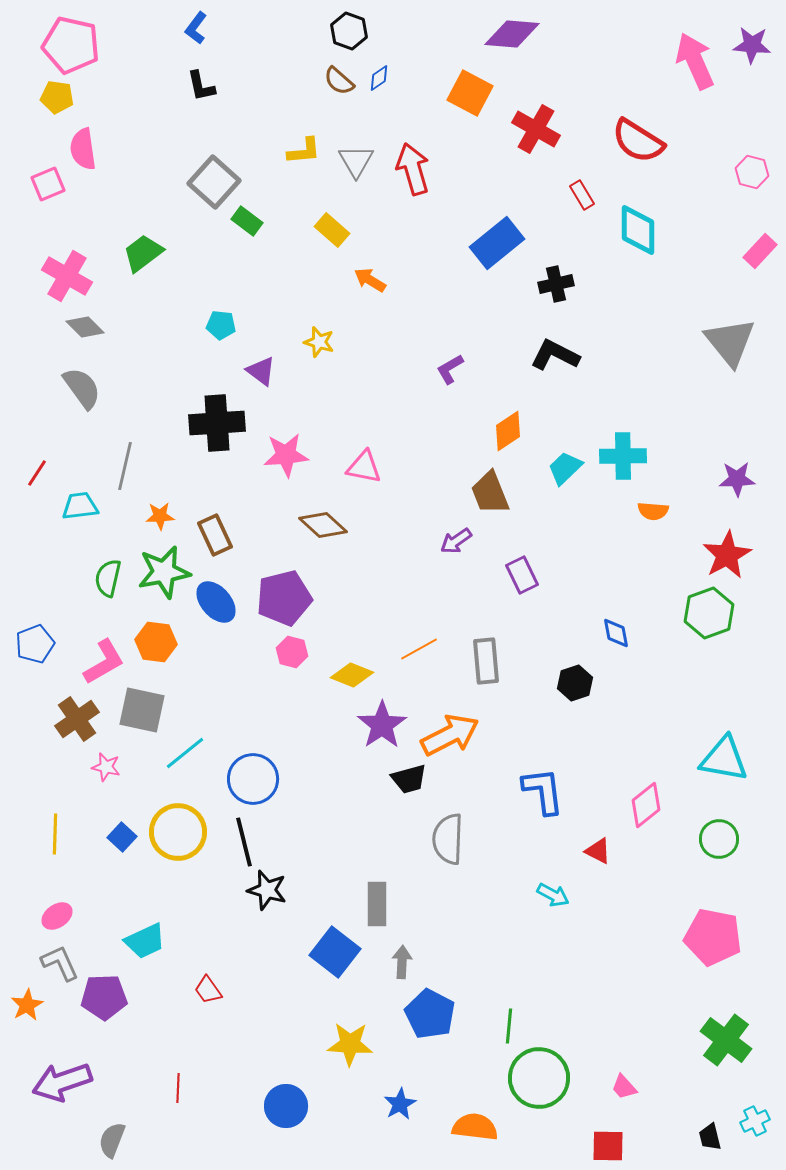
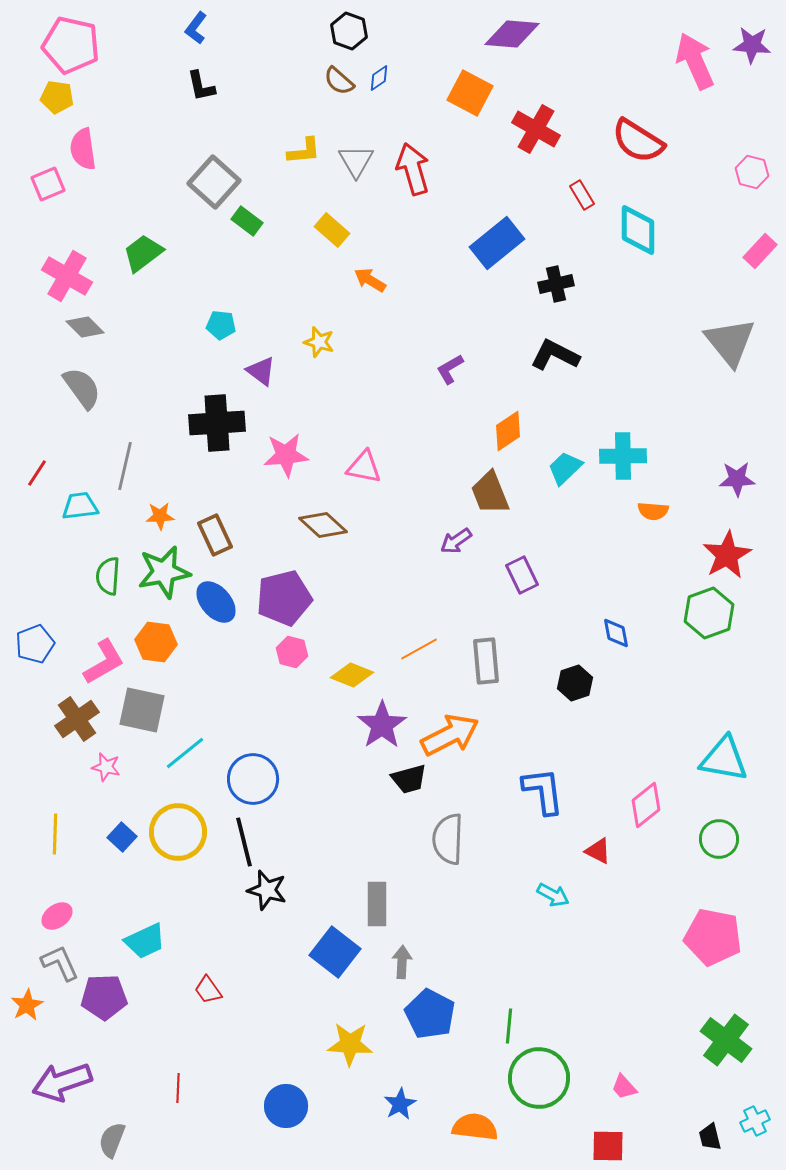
green semicircle at (108, 578): moved 2 px up; rotated 9 degrees counterclockwise
